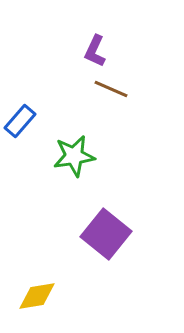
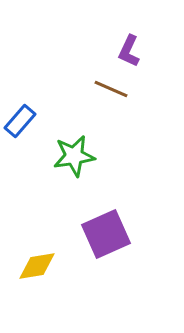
purple L-shape: moved 34 px right
purple square: rotated 27 degrees clockwise
yellow diamond: moved 30 px up
